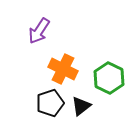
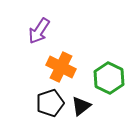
orange cross: moved 2 px left, 2 px up
